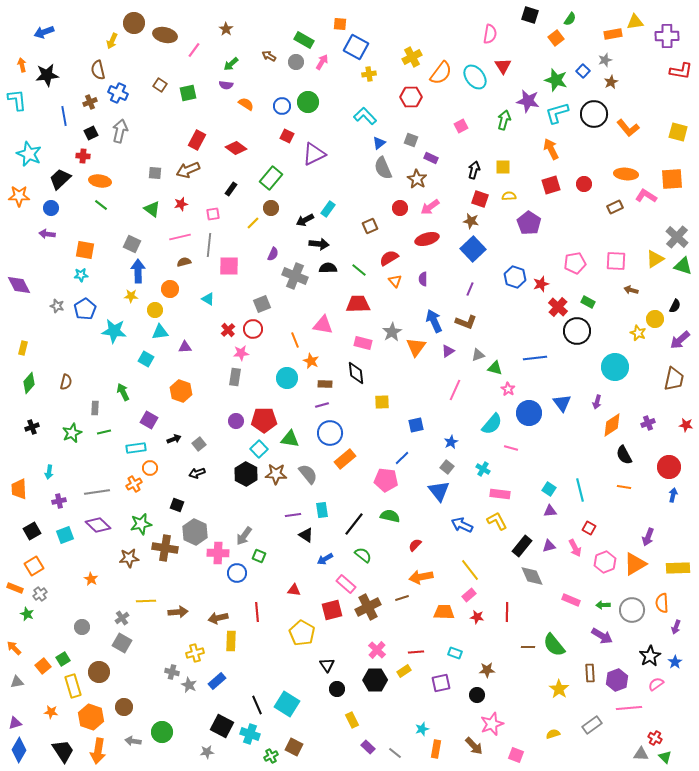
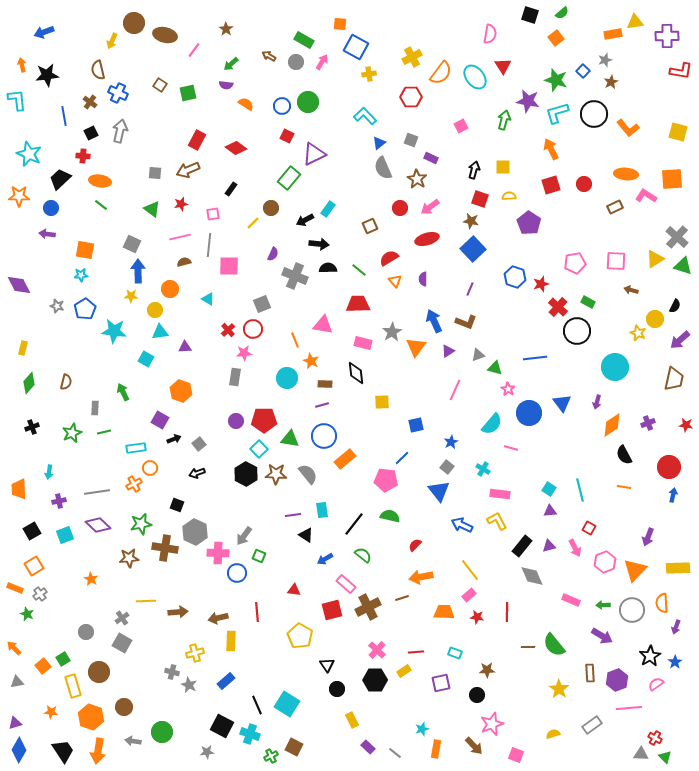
green semicircle at (570, 19): moved 8 px left, 6 px up; rotated 16 degrees clockwise
brown cross at (90, 102): rotated 32 degrees counterclockwise
green rectangle at (271, 178): moved 18 px right
pink star at (241, 353): moved 3 px right
purple square at (149, 420): moved 11 px right
blue circle at (330, 433): moved 6 px left, 3 px down
orange triangle at (635, 564): moved 6 px down; rotated 15 degrees counterclockwise
gray circle at (82, 627): moved 4 px right, 5 px down
yellow pentagon at (302, 633): moved 2 px left, 3 px down
blue rectangle at (217, 681): moved 9 px right
